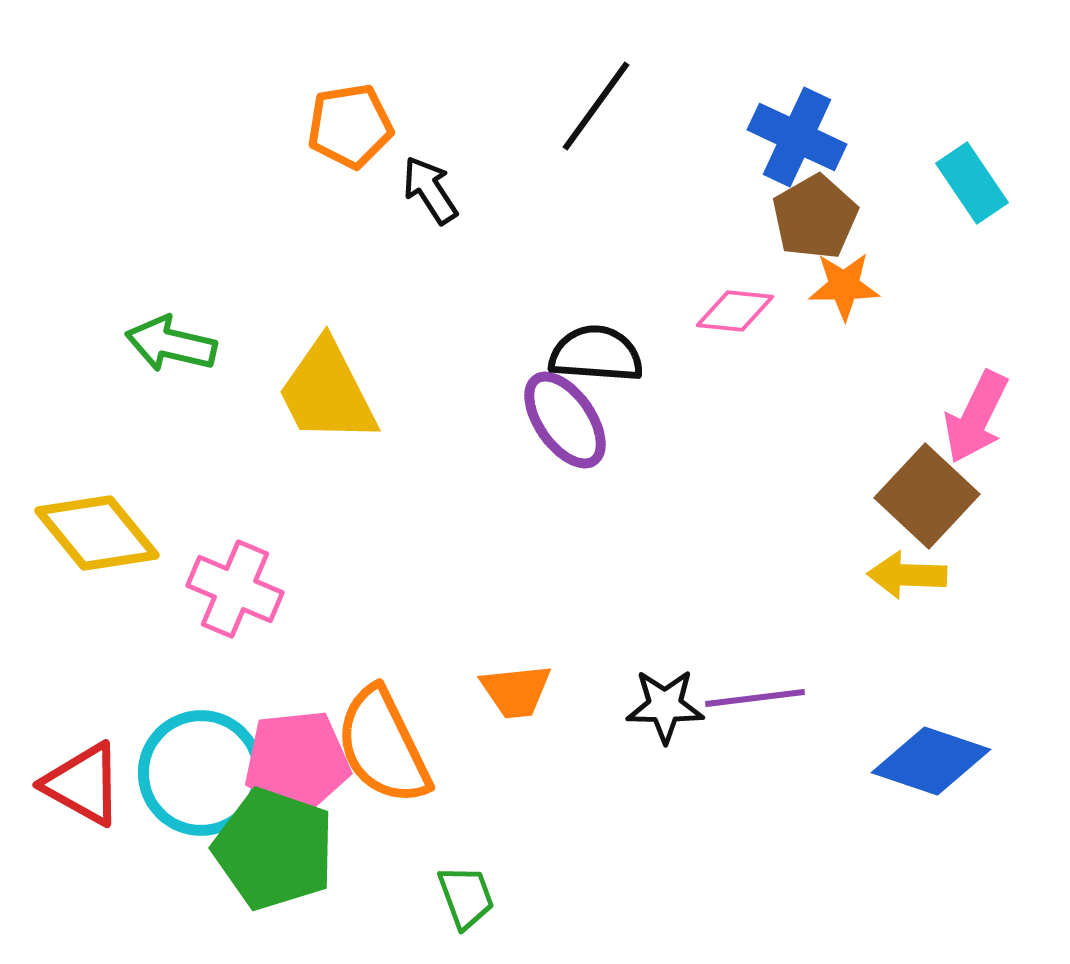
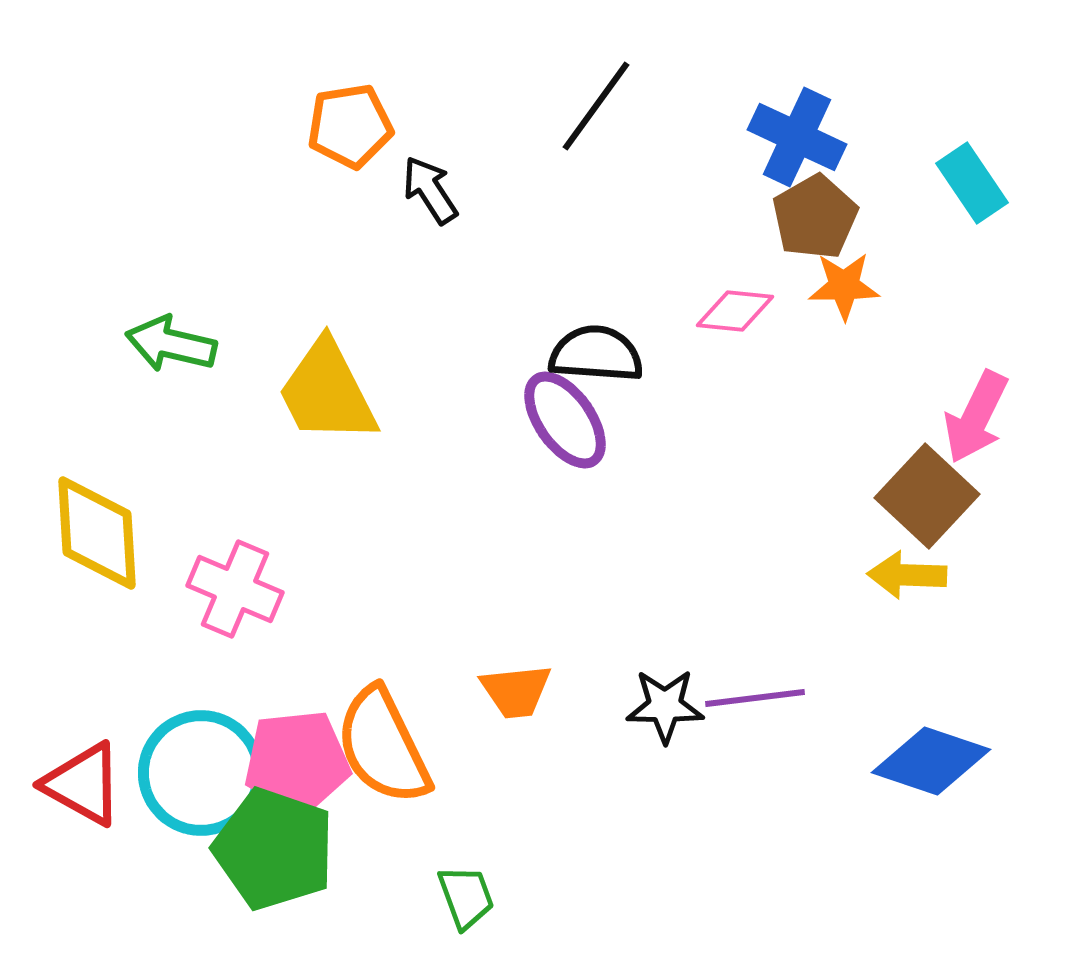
yellow diamond: rotated 36 degrees clockwise
